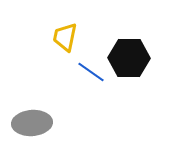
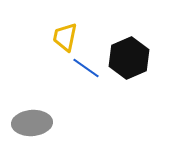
black hexagon: rotated 24 degrees counterclockwise
blue line: moved 5 px left, 4 px up
